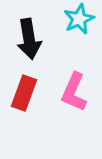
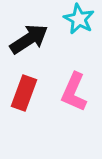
cyan star: rotated 20 degrees counterclockwise
black arrow: rotated 114 degrees counterclockwise
